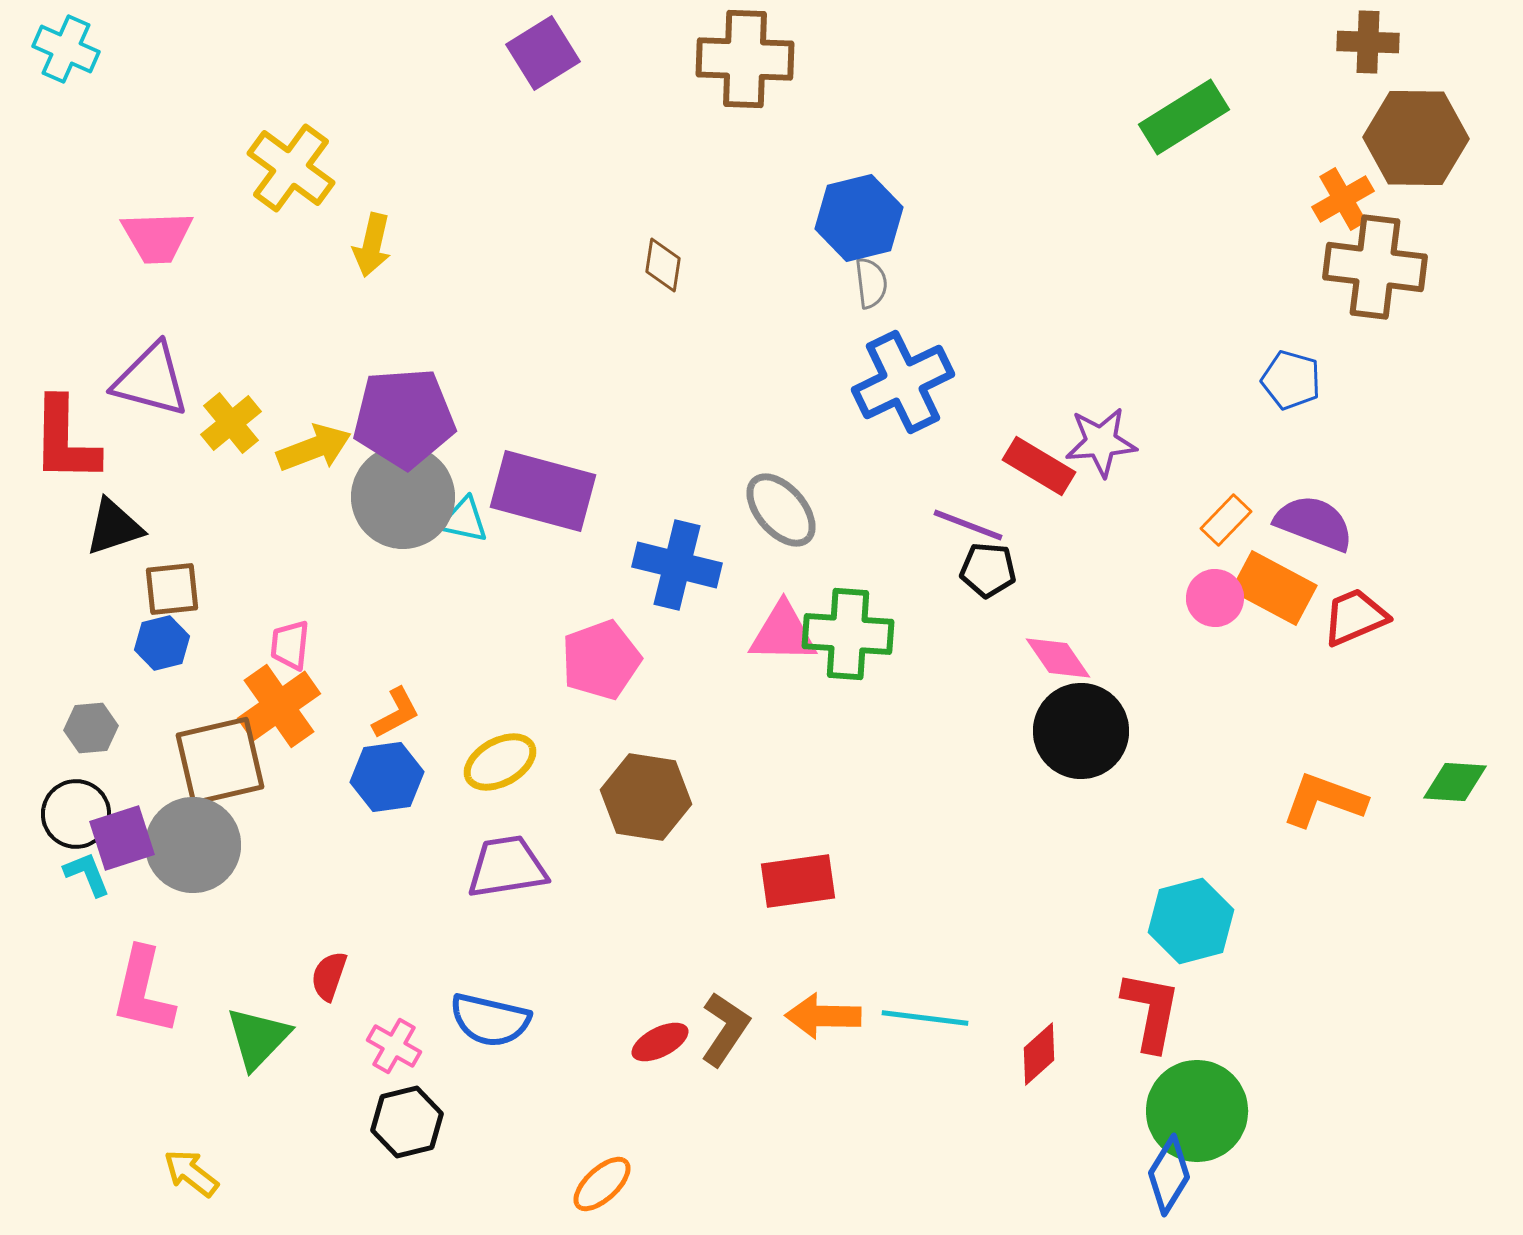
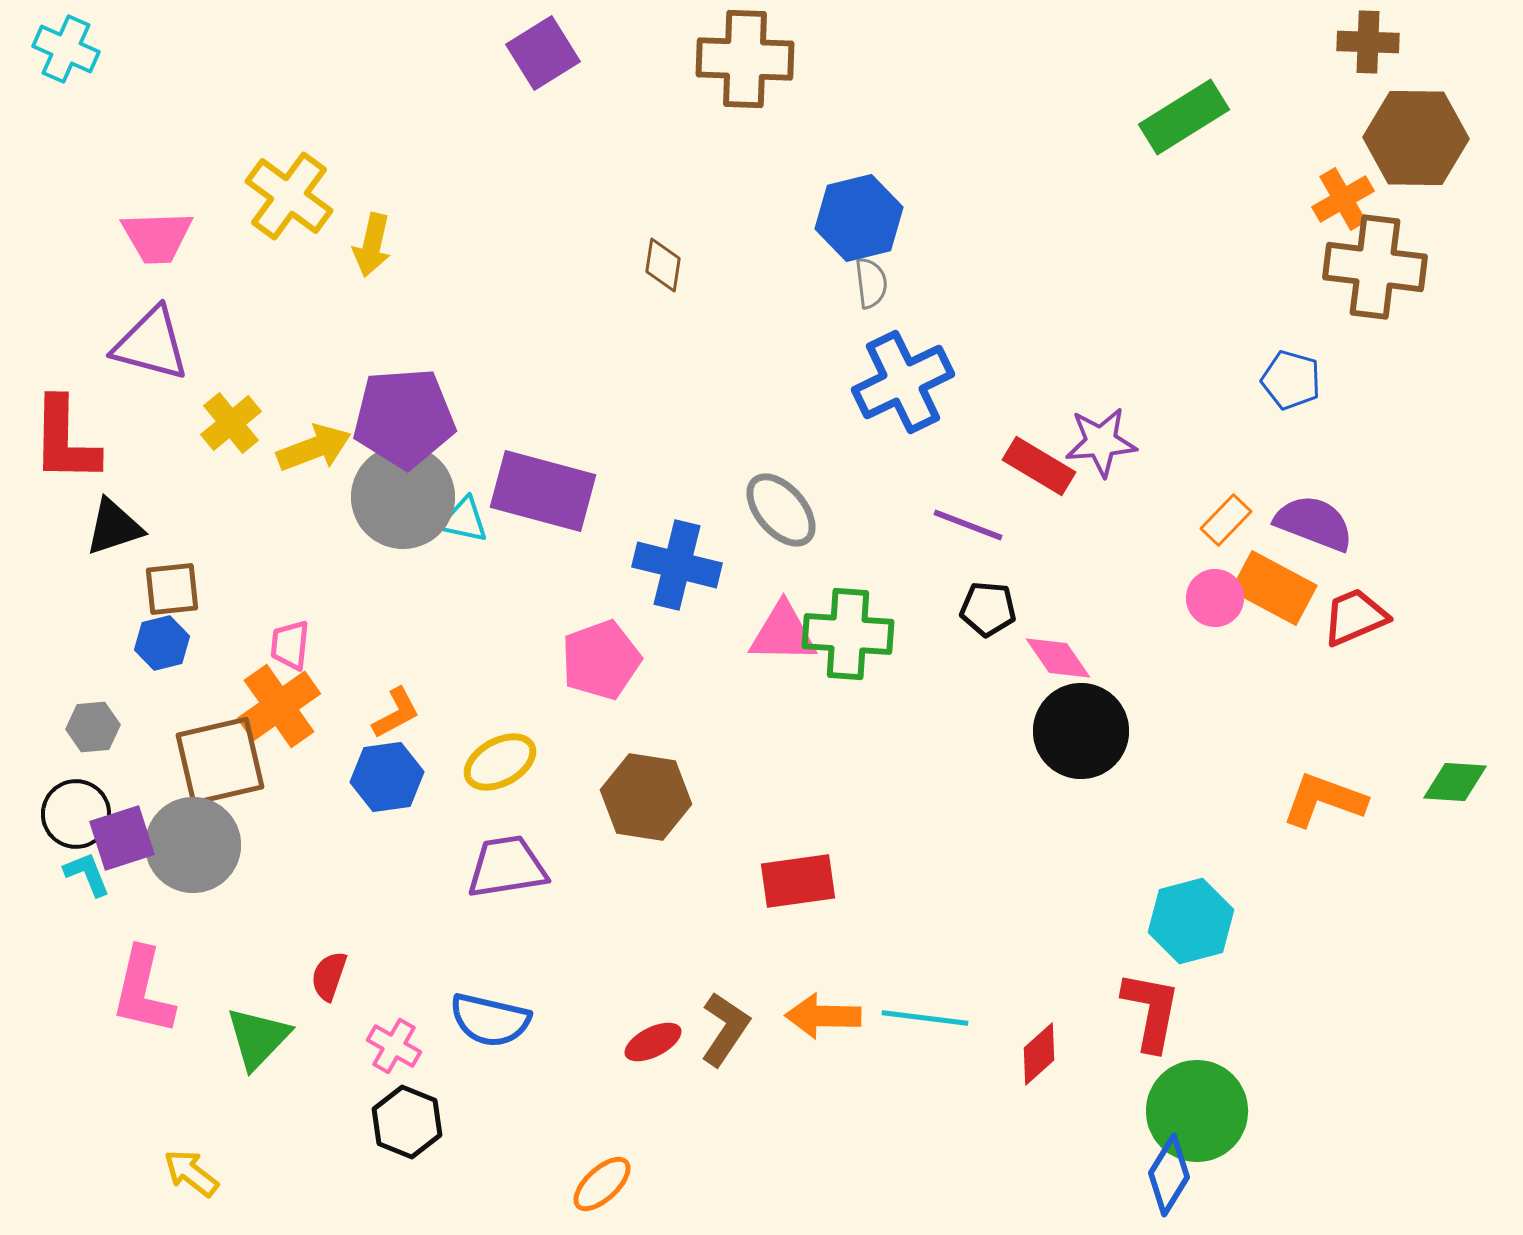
yellow cross at (291, 168): moved 2 px left, 28 px down
purple triangle at (151, 380): moved 36 px up
black pentagon at (988, 570): moved 39 px down
gray hexagon at (91, 728): moved 2 px right, 1 px up
red ellipse at (660, 1042): moved 7 px left
black hexagon at (407, 1122): rotated 24 degrees counterclockwise
